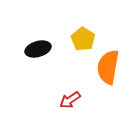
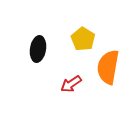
black ellipse: rotated 65 degrees counterclockwise
red arrow: moved 1 px right, 16 px up
